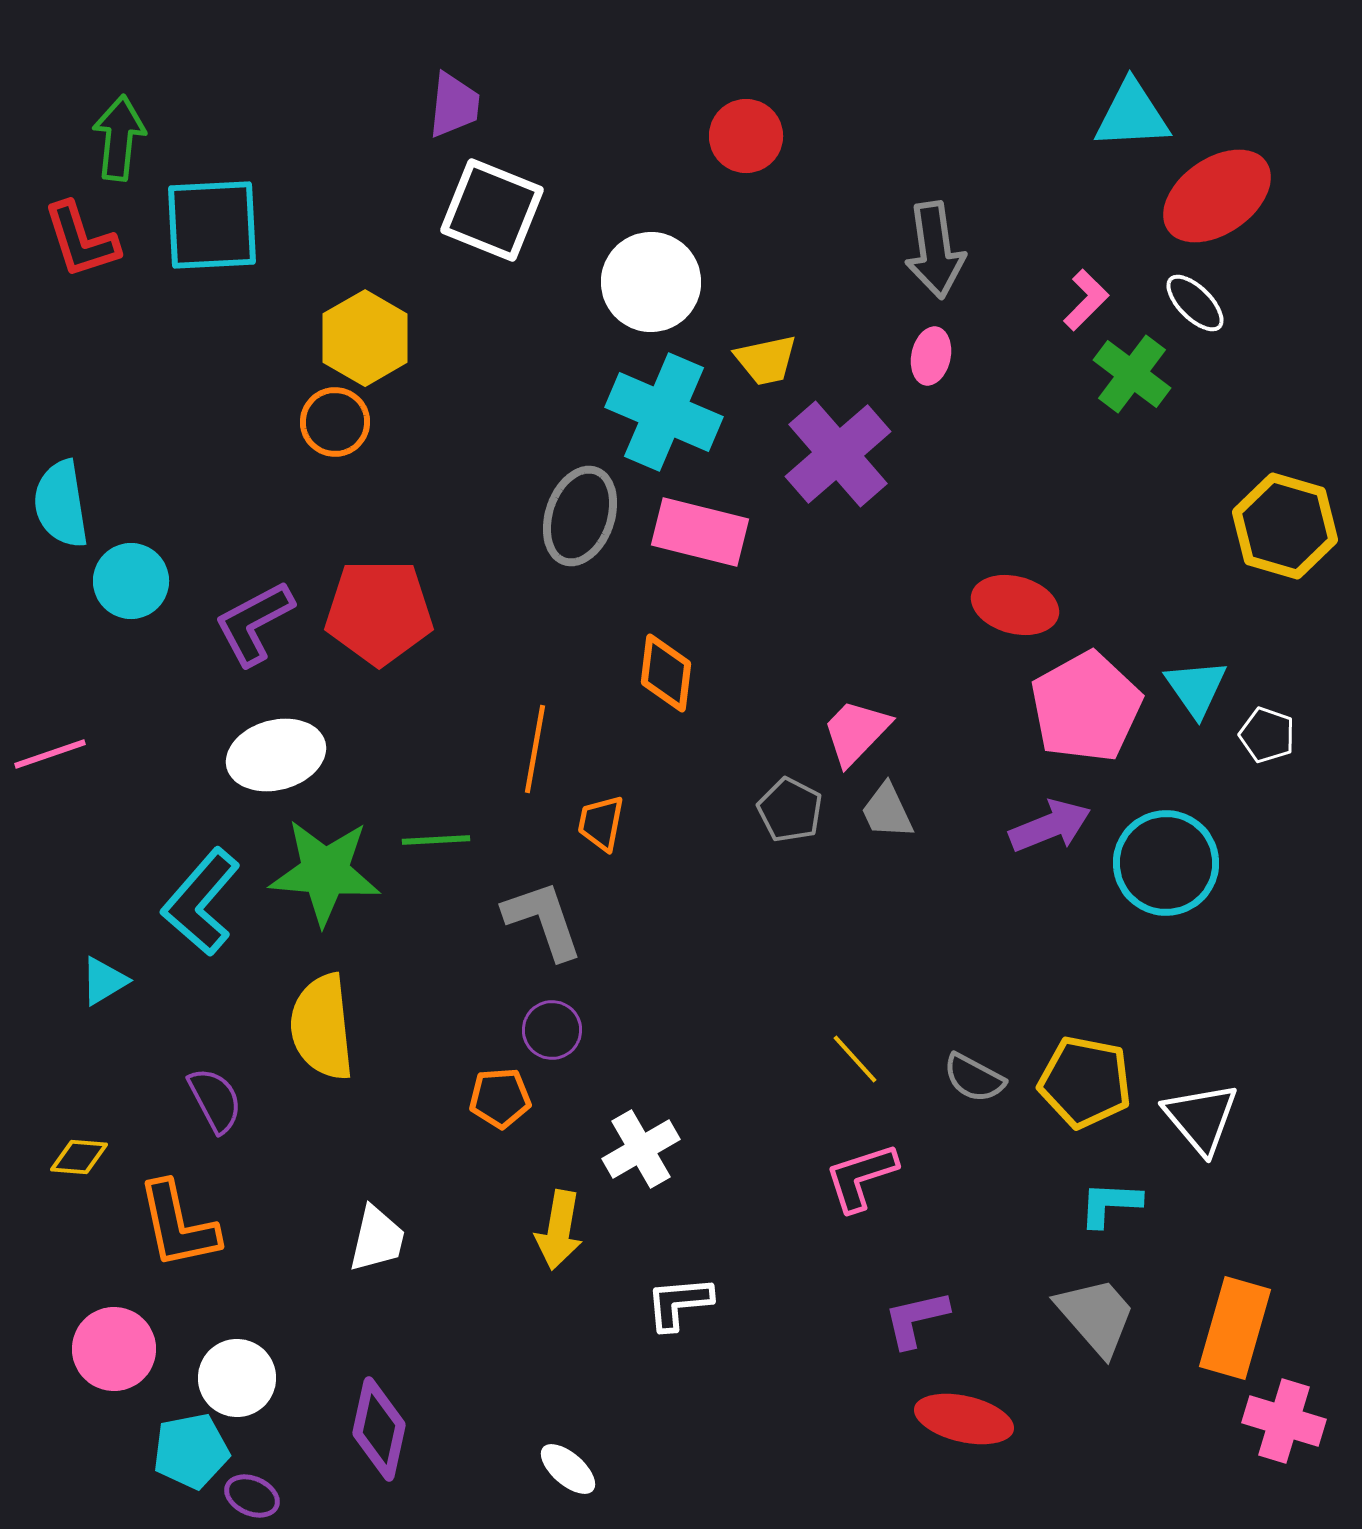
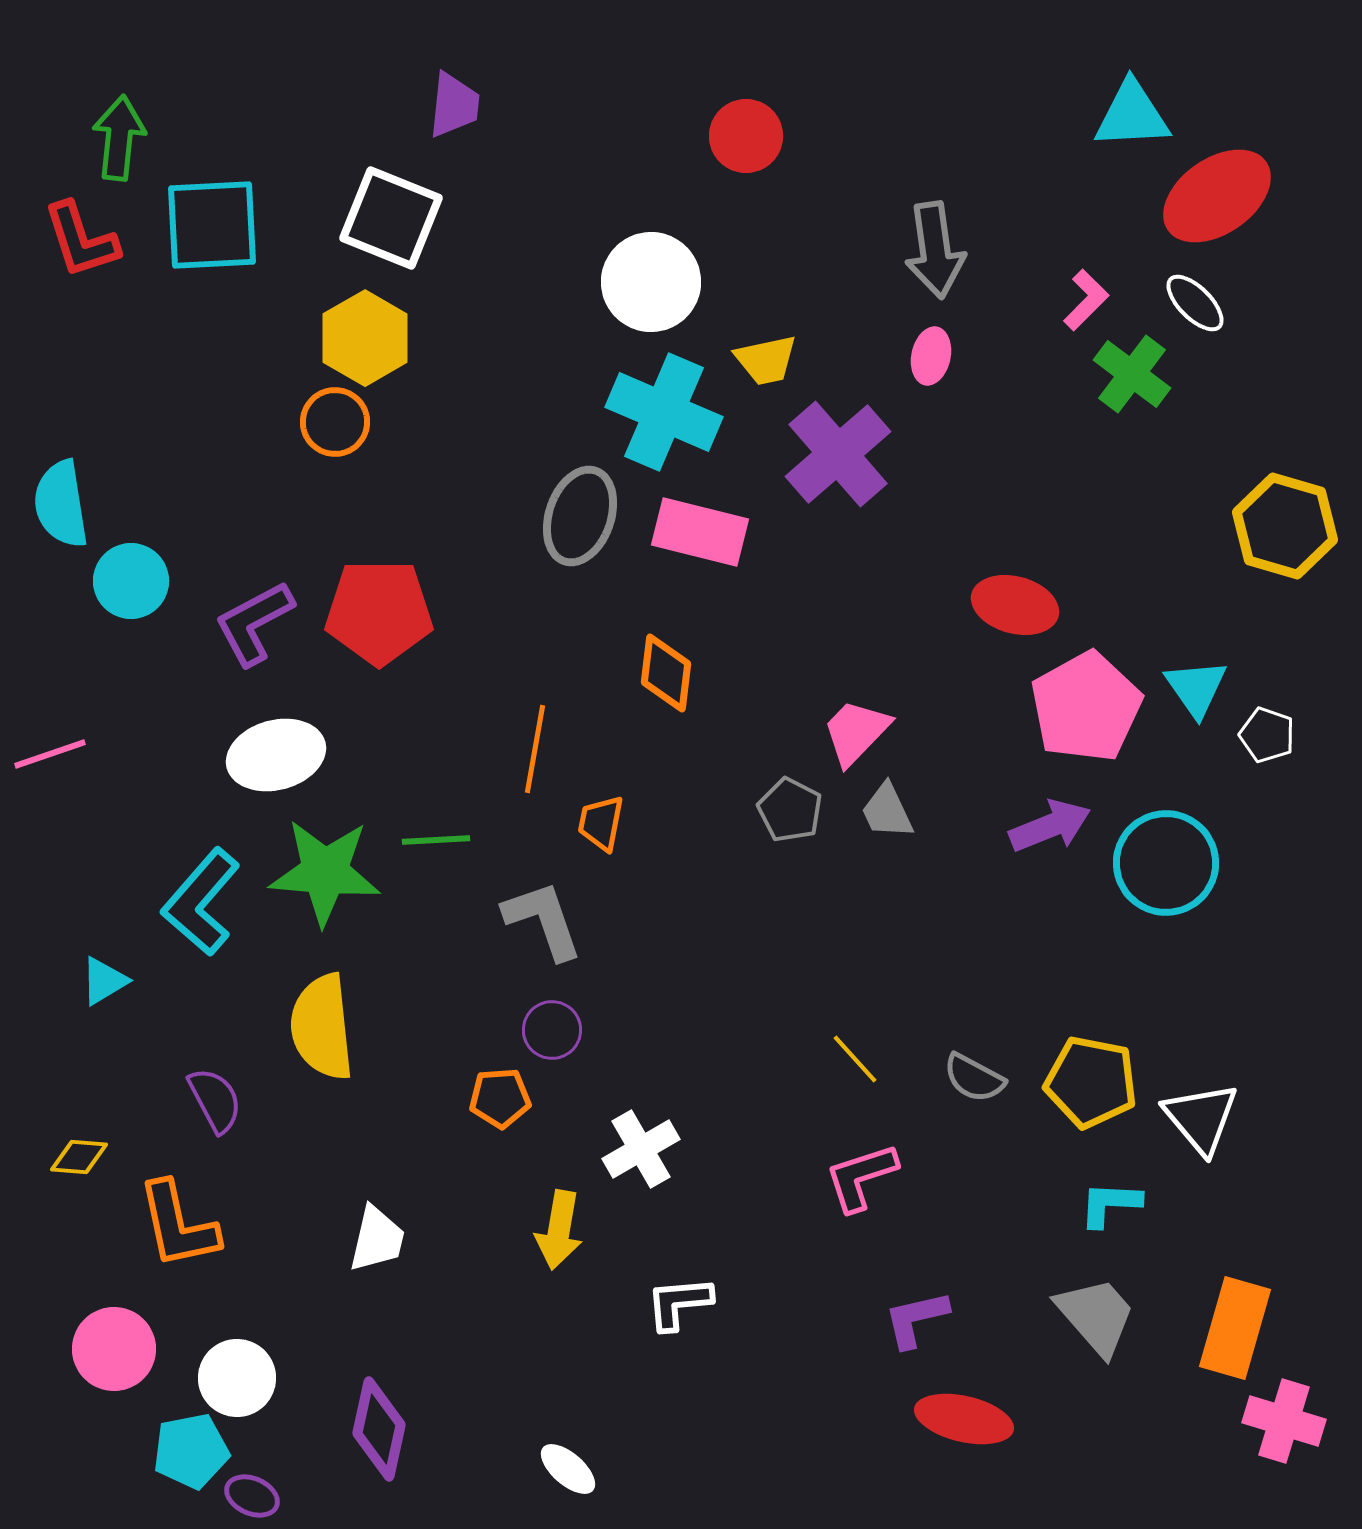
white square at (492, 210): moved 101 px left, 8 px down
yellow pentagon at (1085, 1082): moved 6 px right
